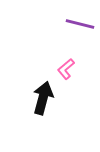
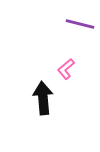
black arrow: rotated 20 degrees counterclockwise
